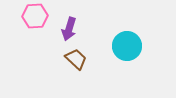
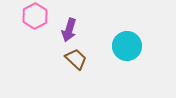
pink hexagon: rotated 25 degrees counterclockwise
purple arrow: moved 1 px down
